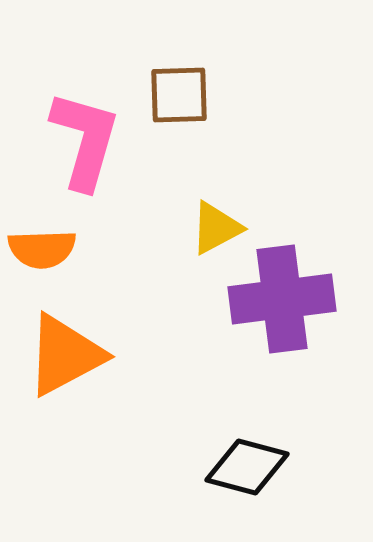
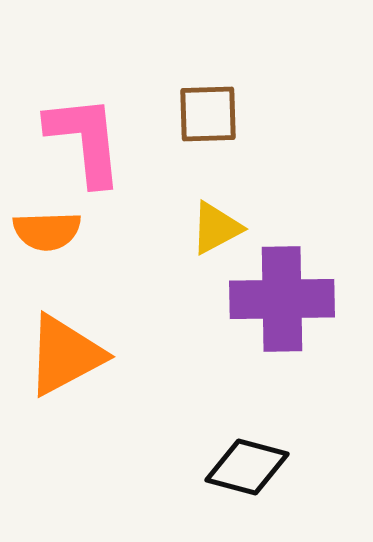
brown square: moved 29 px right, 19 px down
pink L-shape: rotated 22 degrees counterclockwise
orange semicircle: moved 5 px right, 18 px up
purple cross: rotated 6 degrees clockwise
